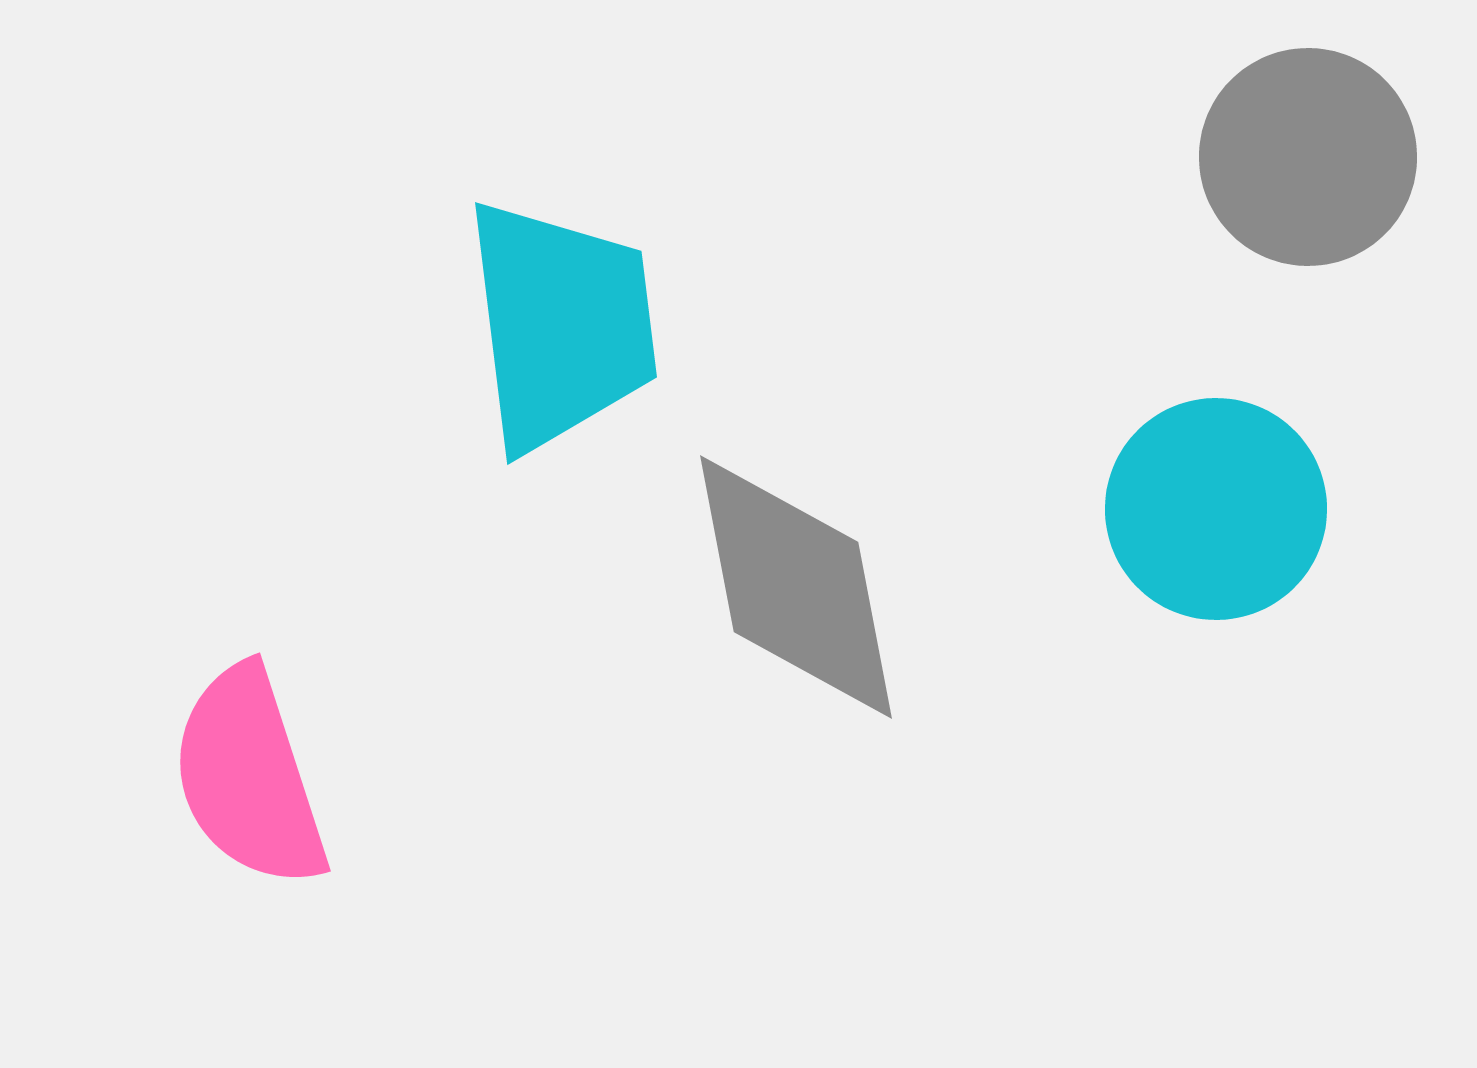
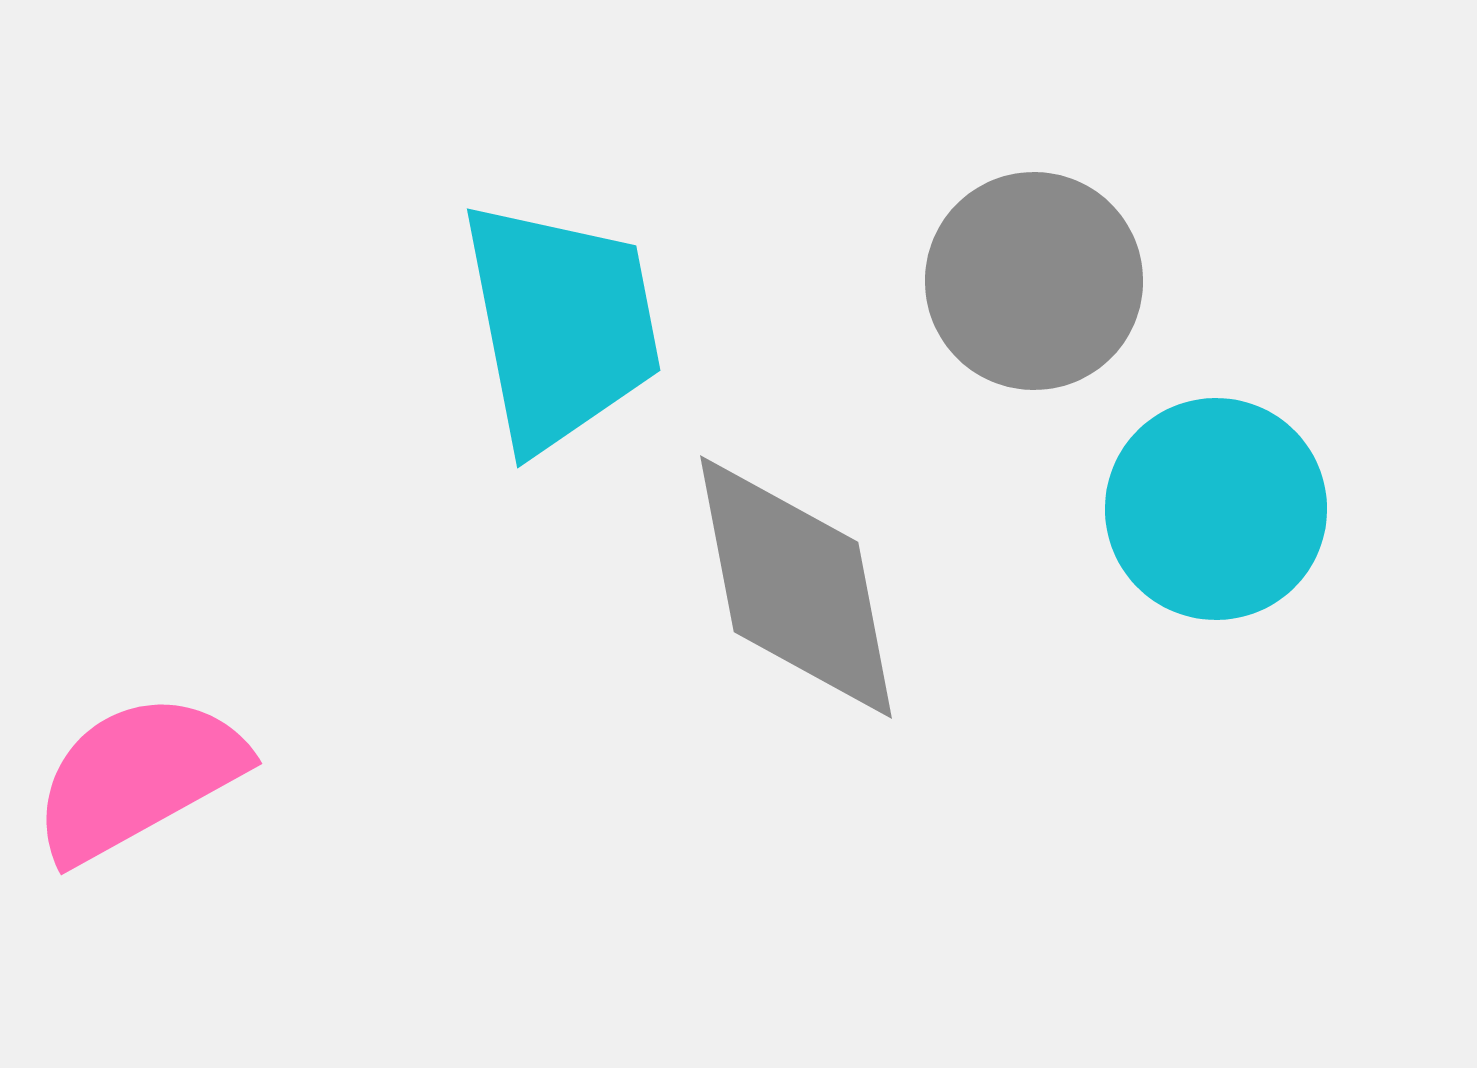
gray circle: moved 274 px left, 124 px down
cyan trapezoid: rotated 4 degrees counterclockwise
pink semicircle: moved 111 px left; rotated 79 degrees clockwise
